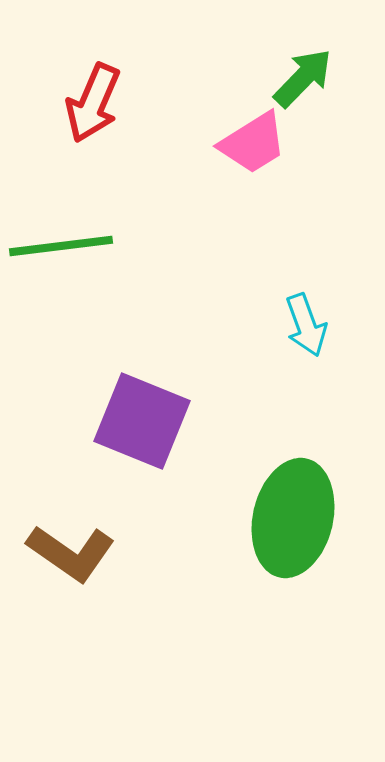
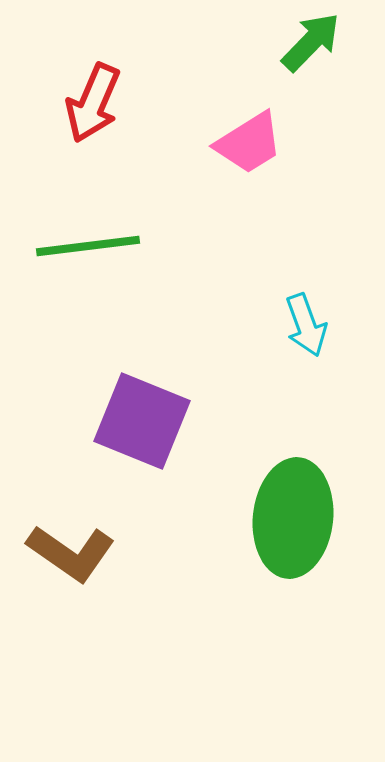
green arrow: moved 8 px right, 36 px up
pink trapezoid: moved 4 px left
green line: moved 27 px right
green ellipse: rotated 7 degrees counterclockwise
